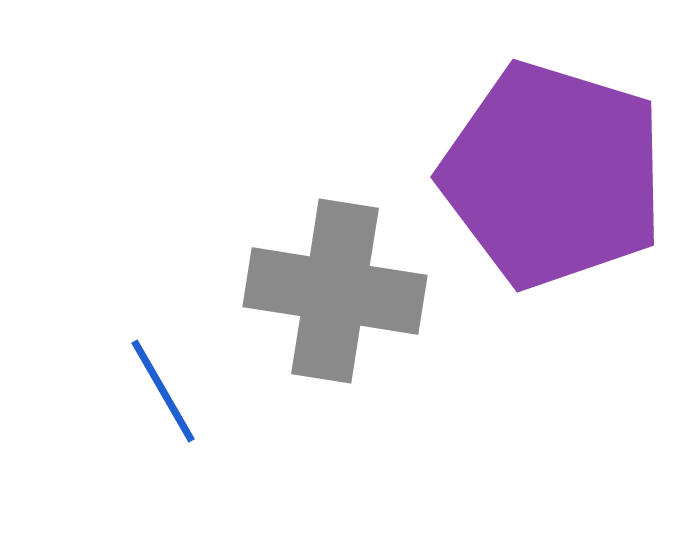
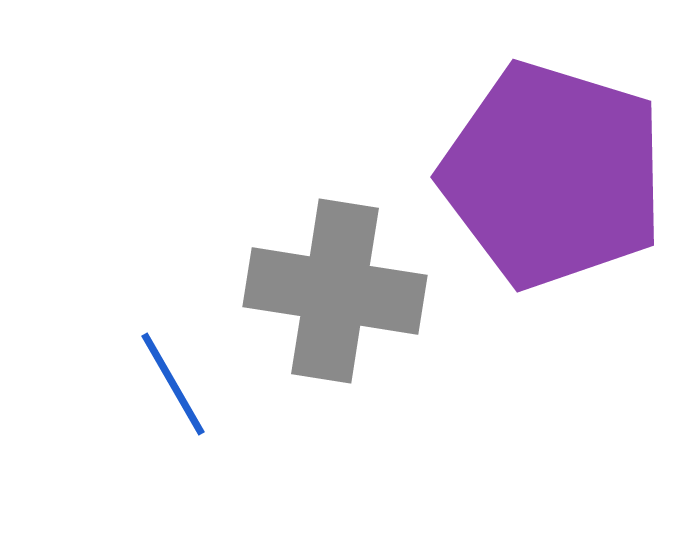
blue line: moved 10 px right, 7 px up
